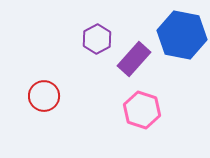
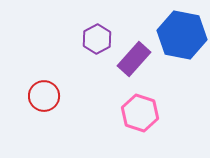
pink hexagon: moved 2 px left, 3 px down
